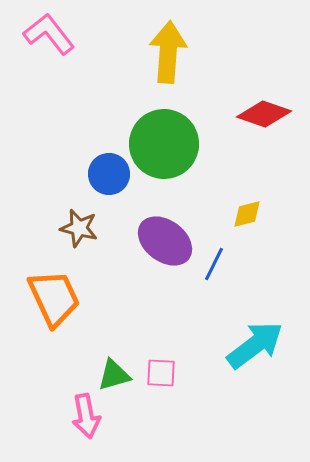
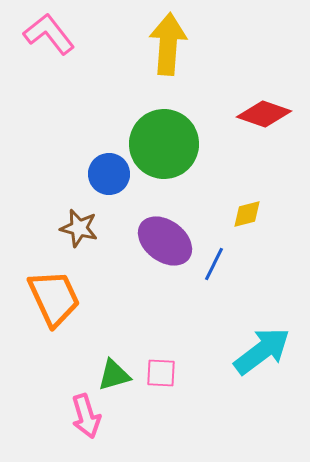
yellow arrow: moved 8 px up
cyan arrow: moved 7 px right, 6 px down
pink arrow: rotated 6 degrees counterclockwise
